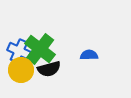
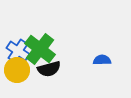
blue cross: moved 1 px left; rotated 10 degrees clockwise
blue semicircle: moved 13 px right, 5 px down
yellow circle: moved 4 px left
